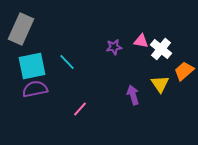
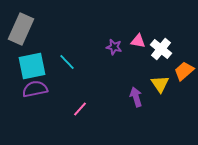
pink triangle: moved 3 px left
purple star: rotated 21 degrees clockwise
purple arrow: moved 3 px right, 2 px down
